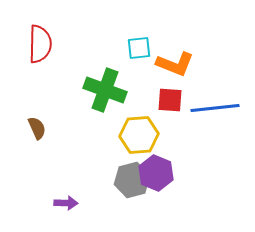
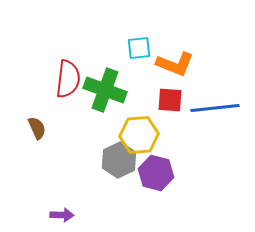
red semicircle: moved 28 px right, 35 px down; rotated 6 degrees clockwise
purple hexagon: rotated 8 degrees counterclockwise
gray hexagon: moved 13 px left, 20 px up; rotated 12 degrees counterclockwise
purple arrow: moved 4 px left, 12 px down
